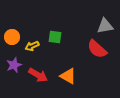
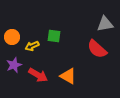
gray triangle: moved 2 px up
green square: moved 1 px left, 1 px up
